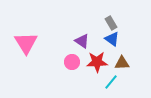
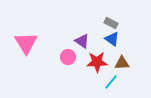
gray rectangle: rotated 32 degrees counterclockwise
pink circle: moved 4 px left, 5 px up
